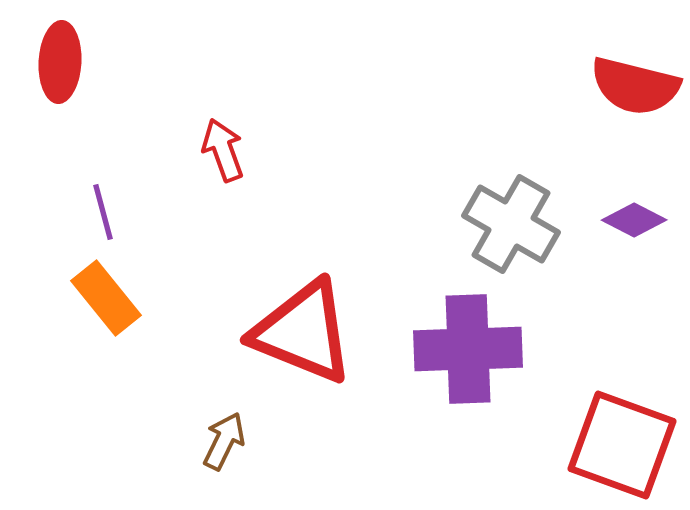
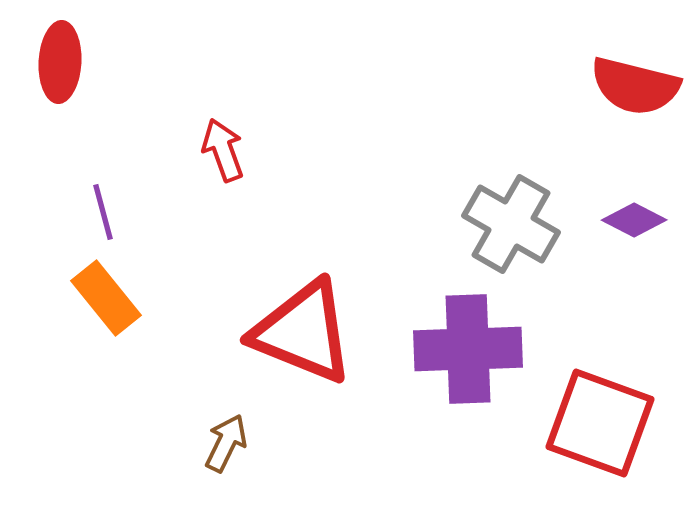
brown arrow: moved 2 px right, 2 px down
red square: moved 22 px left, 22 px up
